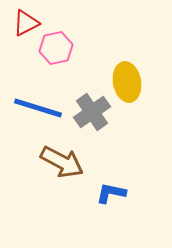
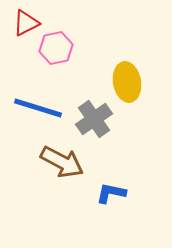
gray cross: moved 2 px right, 7 px down
